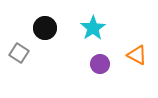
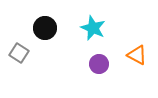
cyan star: rotated 15 degrees counterclockwise
purple circle: moved 1 px left
